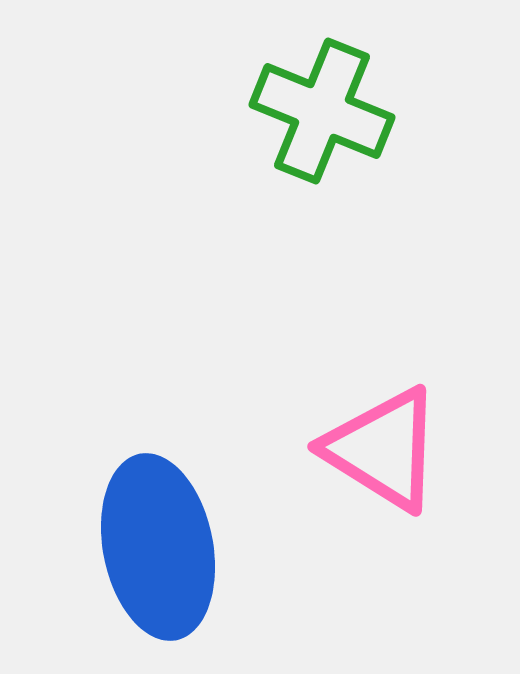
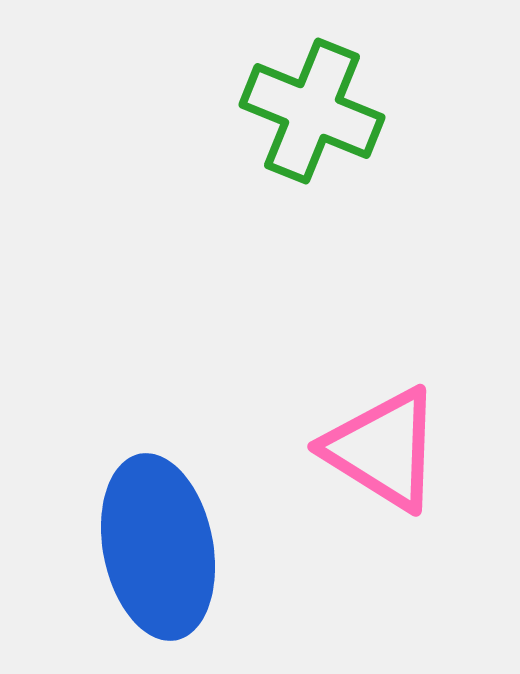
green cross: moved 10 px left
